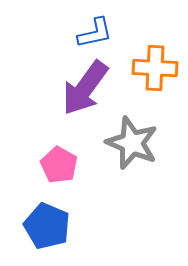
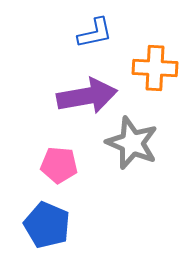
purple arrow: moved 2 px right, 8 px down; rotated 136 degrees counterclockwise
pink pentagon: rotated 24 degrees counterclockwise
blue pentagon: moved 1 px up
